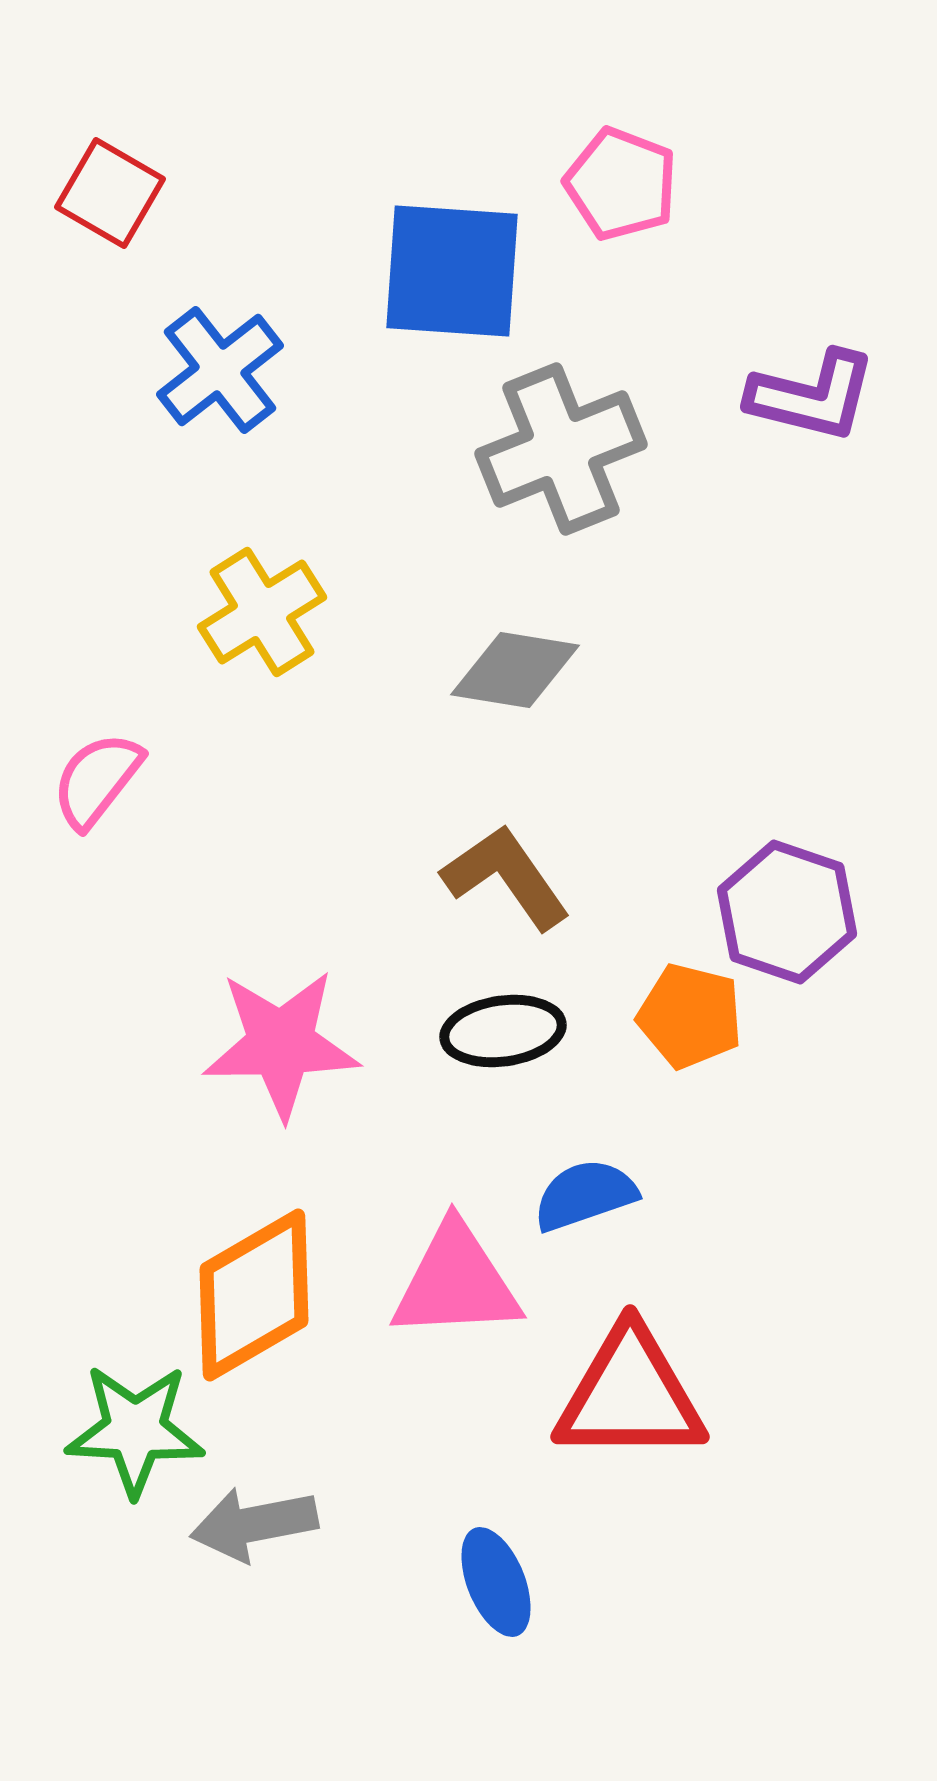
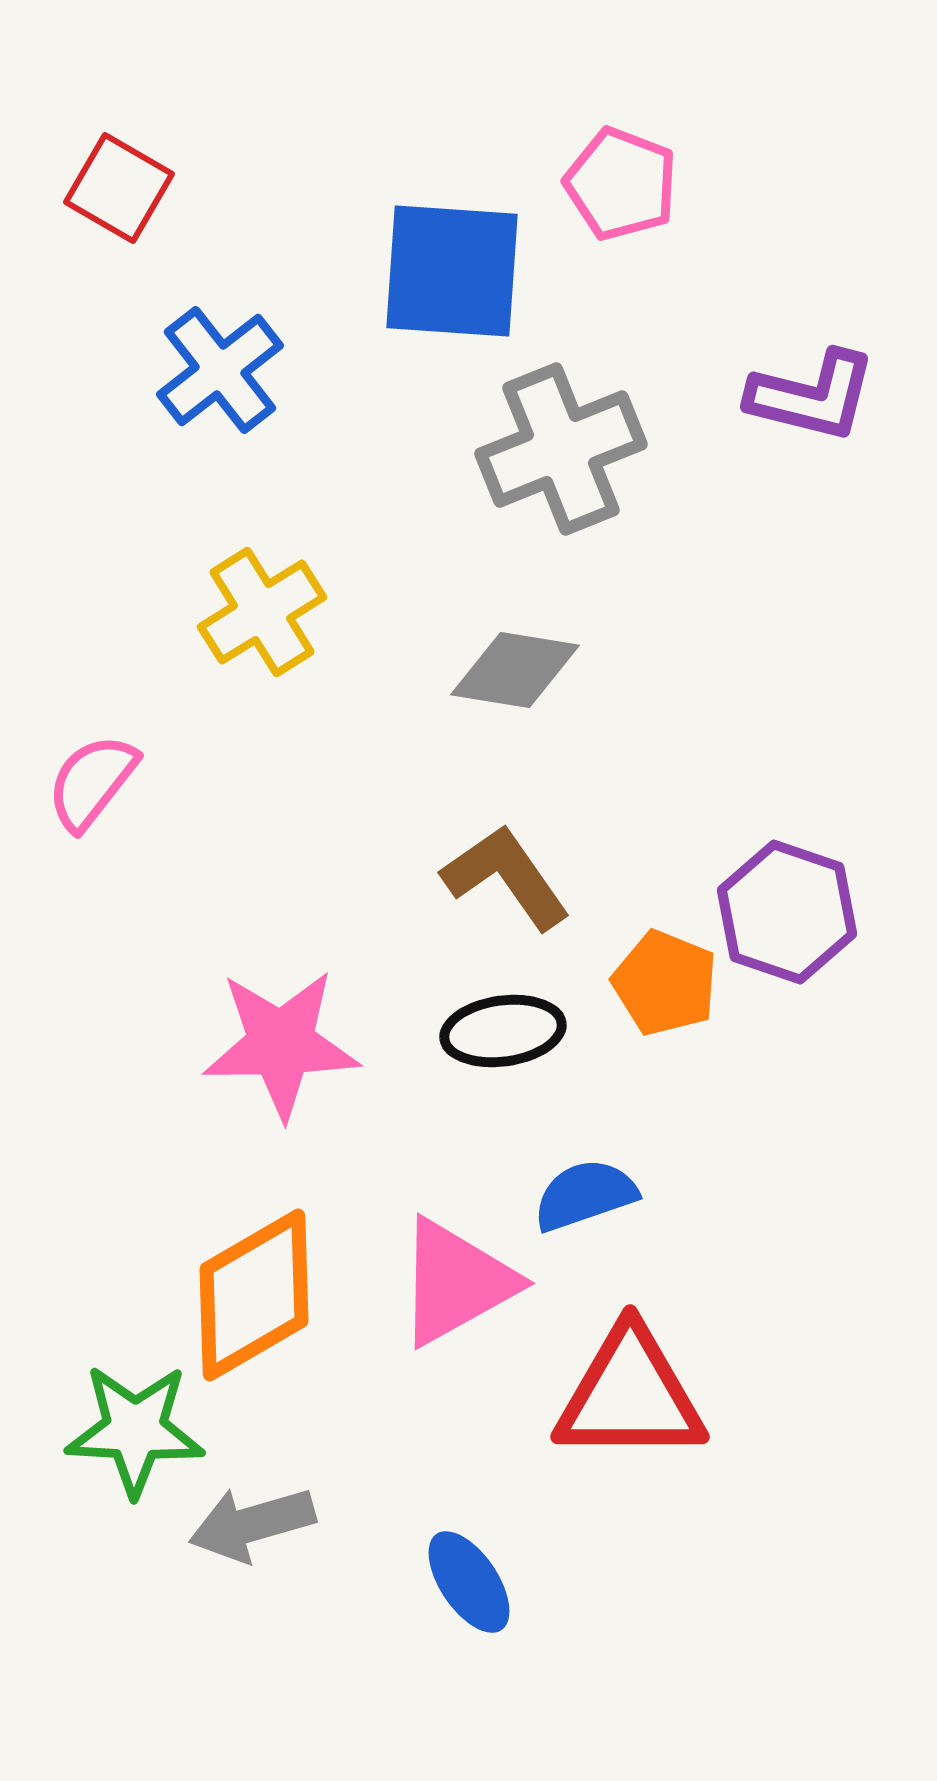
red square: moved 9 px right, 5 px up
pink semicircle: moved 5 px left, 2 px down
orange pentagon: moved 25 px left, 33 px up; rotated 8 degrees clockwise
pink triangle: rotated 26 degrees counterclockwise
gray arrow: moved 2 px left; rotated 5 degrees counterclockwise
blue ellipse: moved 27 px left; rotated 12 degrees counterclockwise
